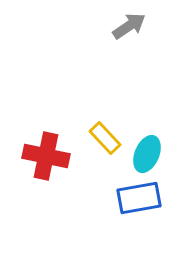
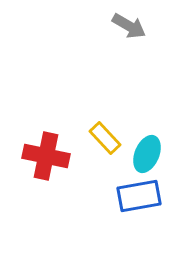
gray arrow: rotated 64 degrees clockwise
blue rectangle: moved 2 px up
